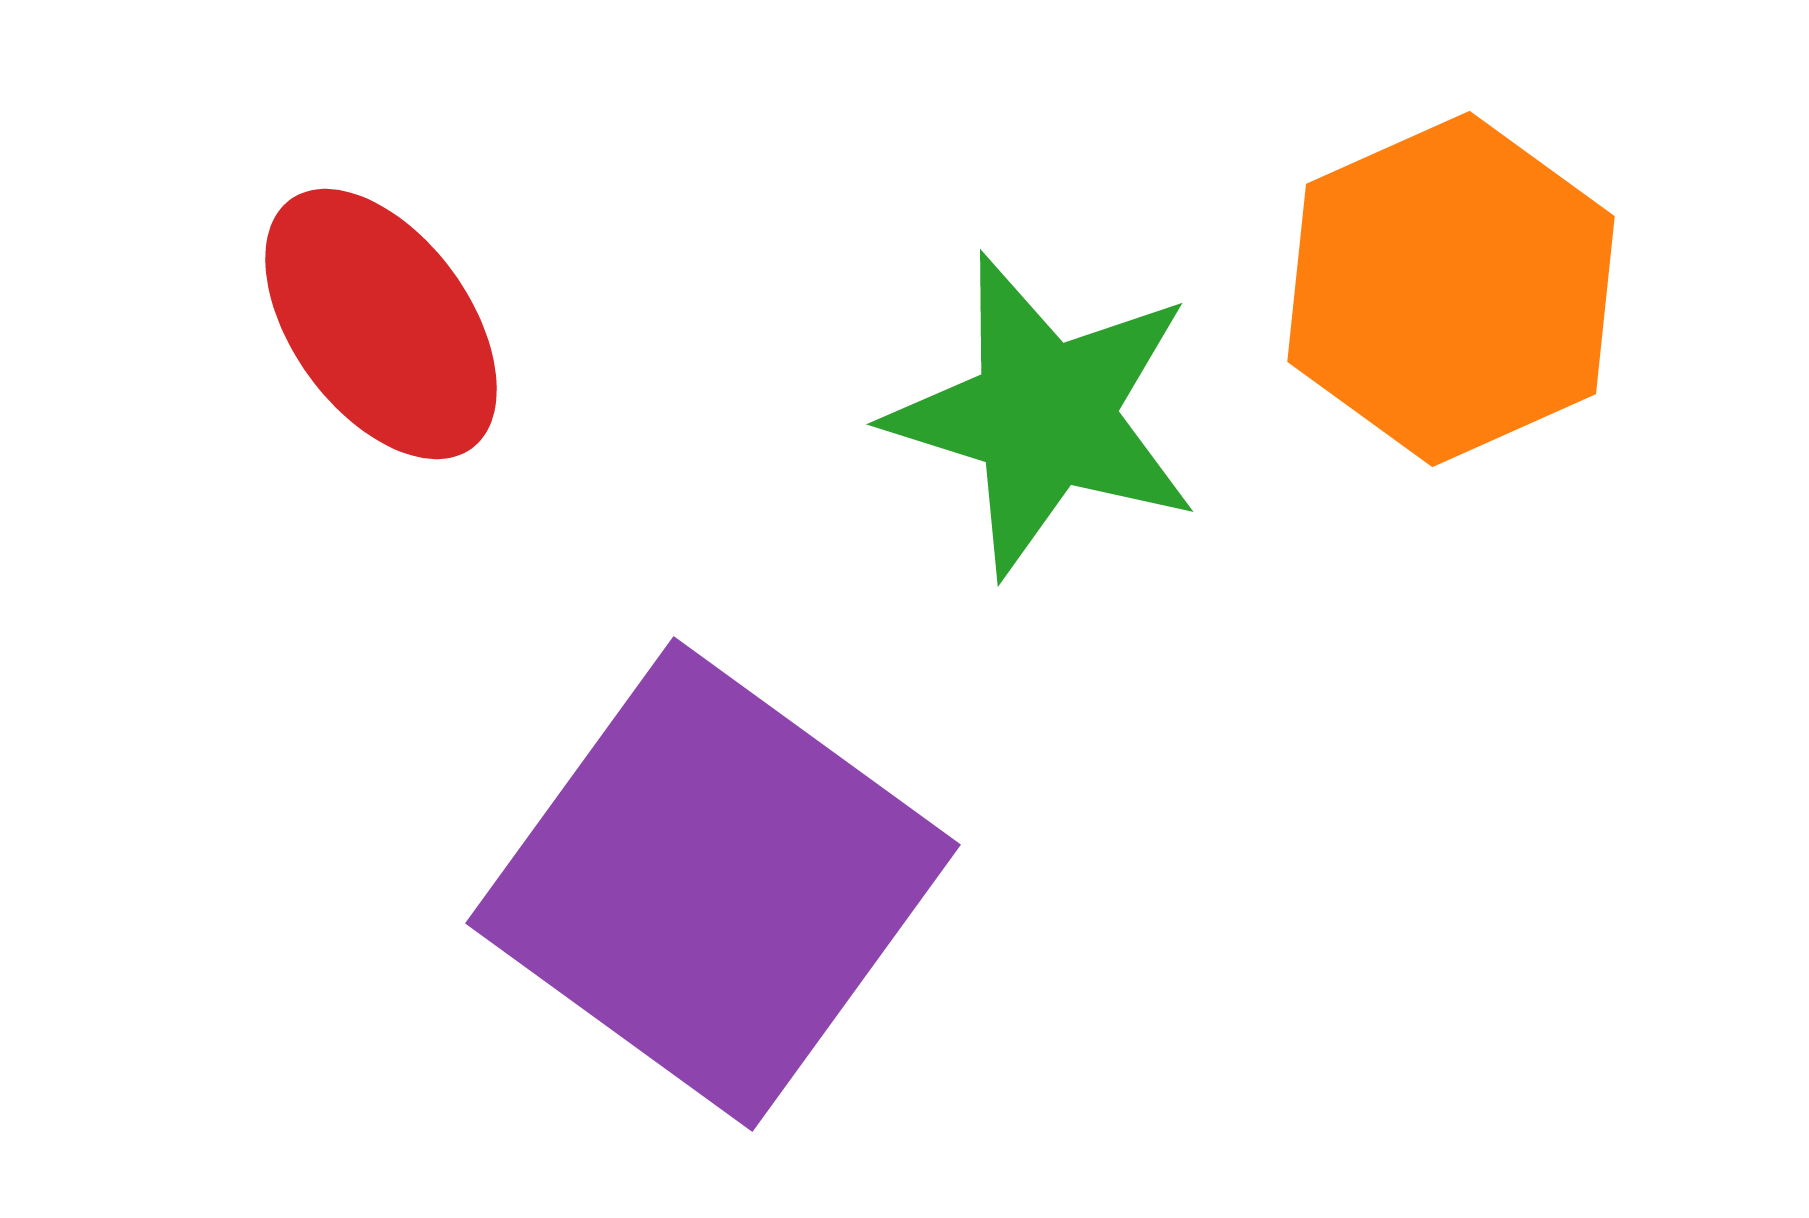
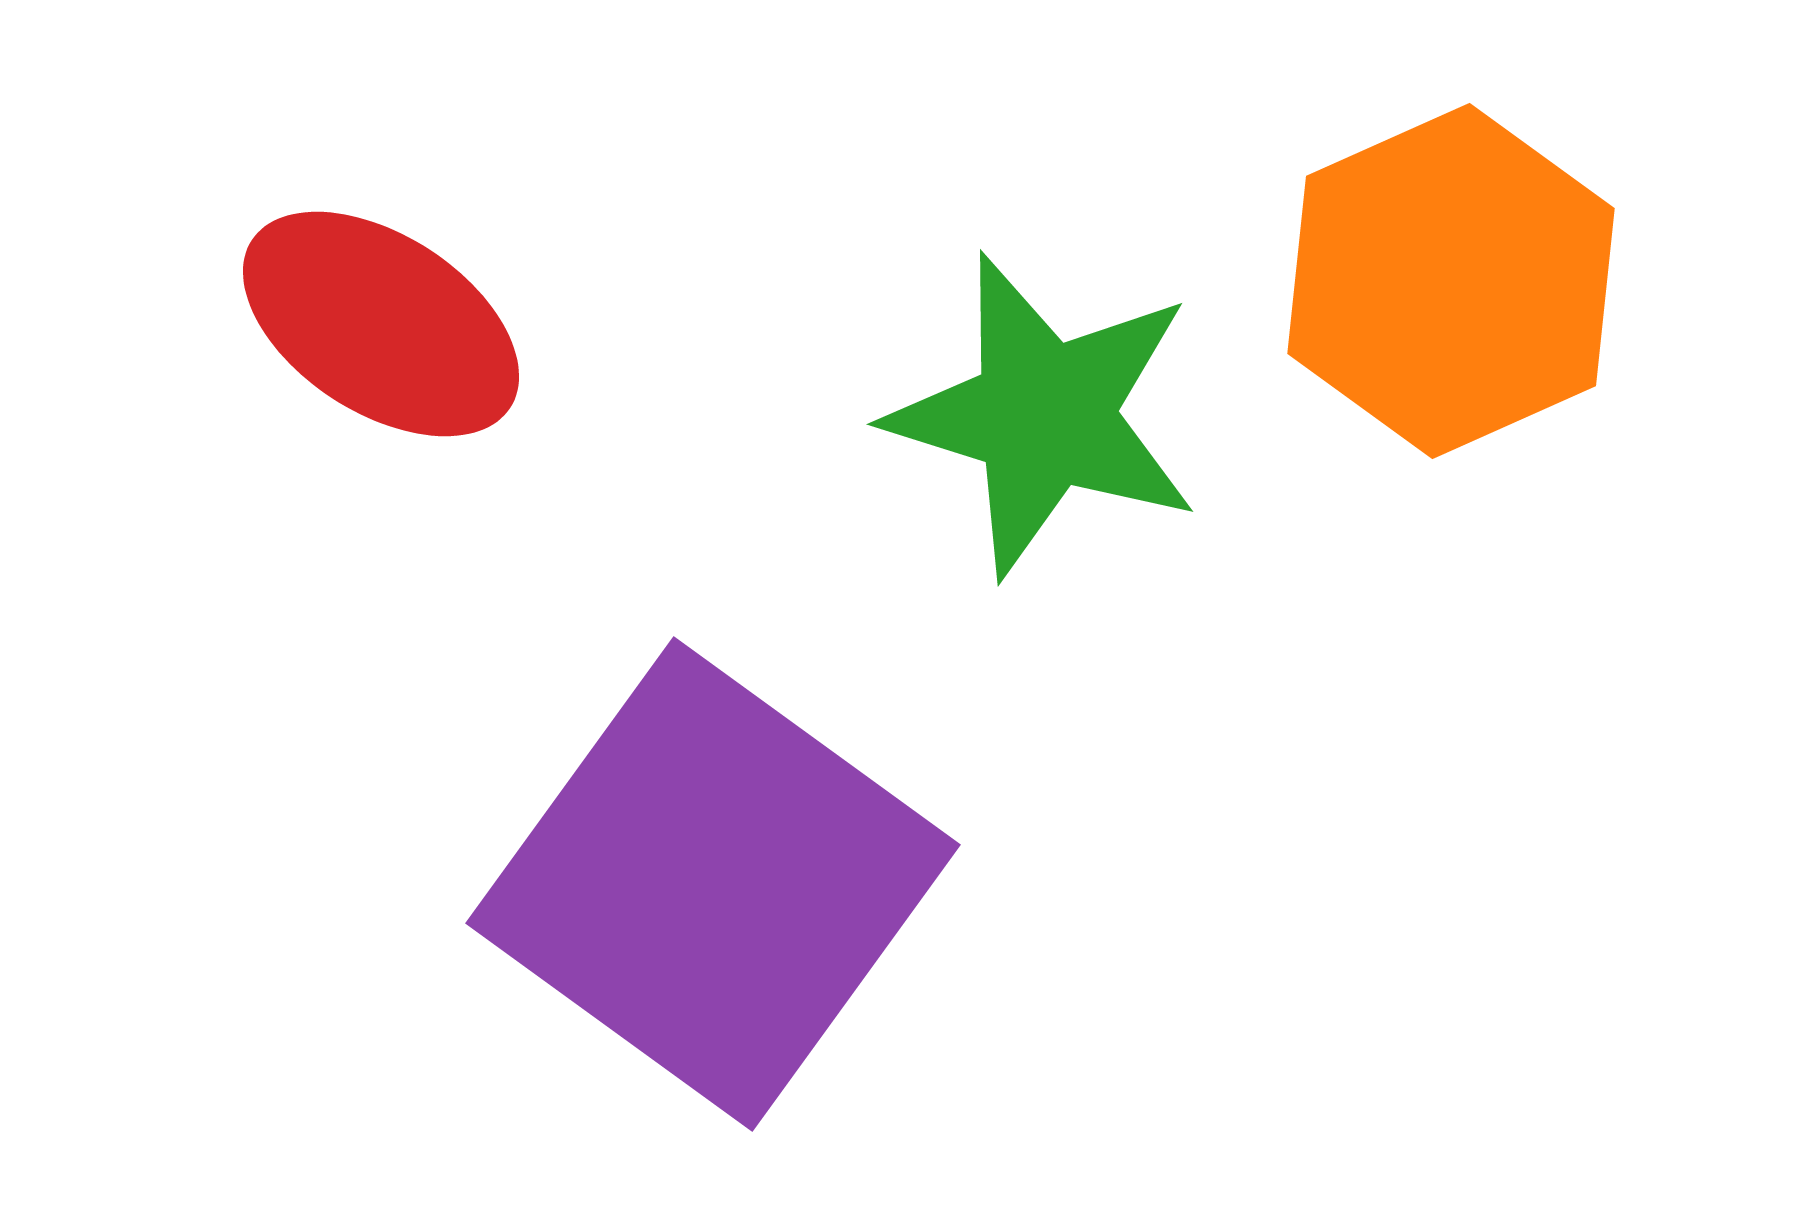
orange hexagon: moved 8 px up
red ellipse: rotated 21 degrees counterclockwise
